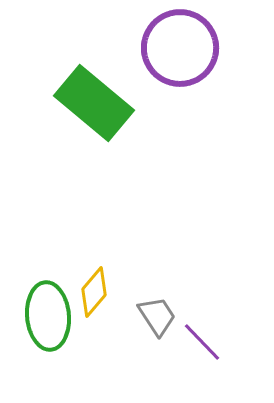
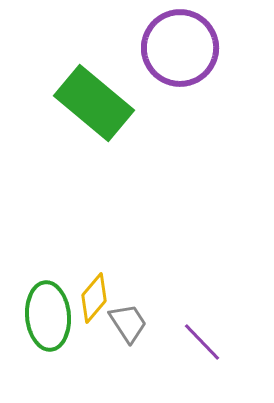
yellow diamond: moved 6 px down
gray trapezoid: moved 29 px left, 7 px down
